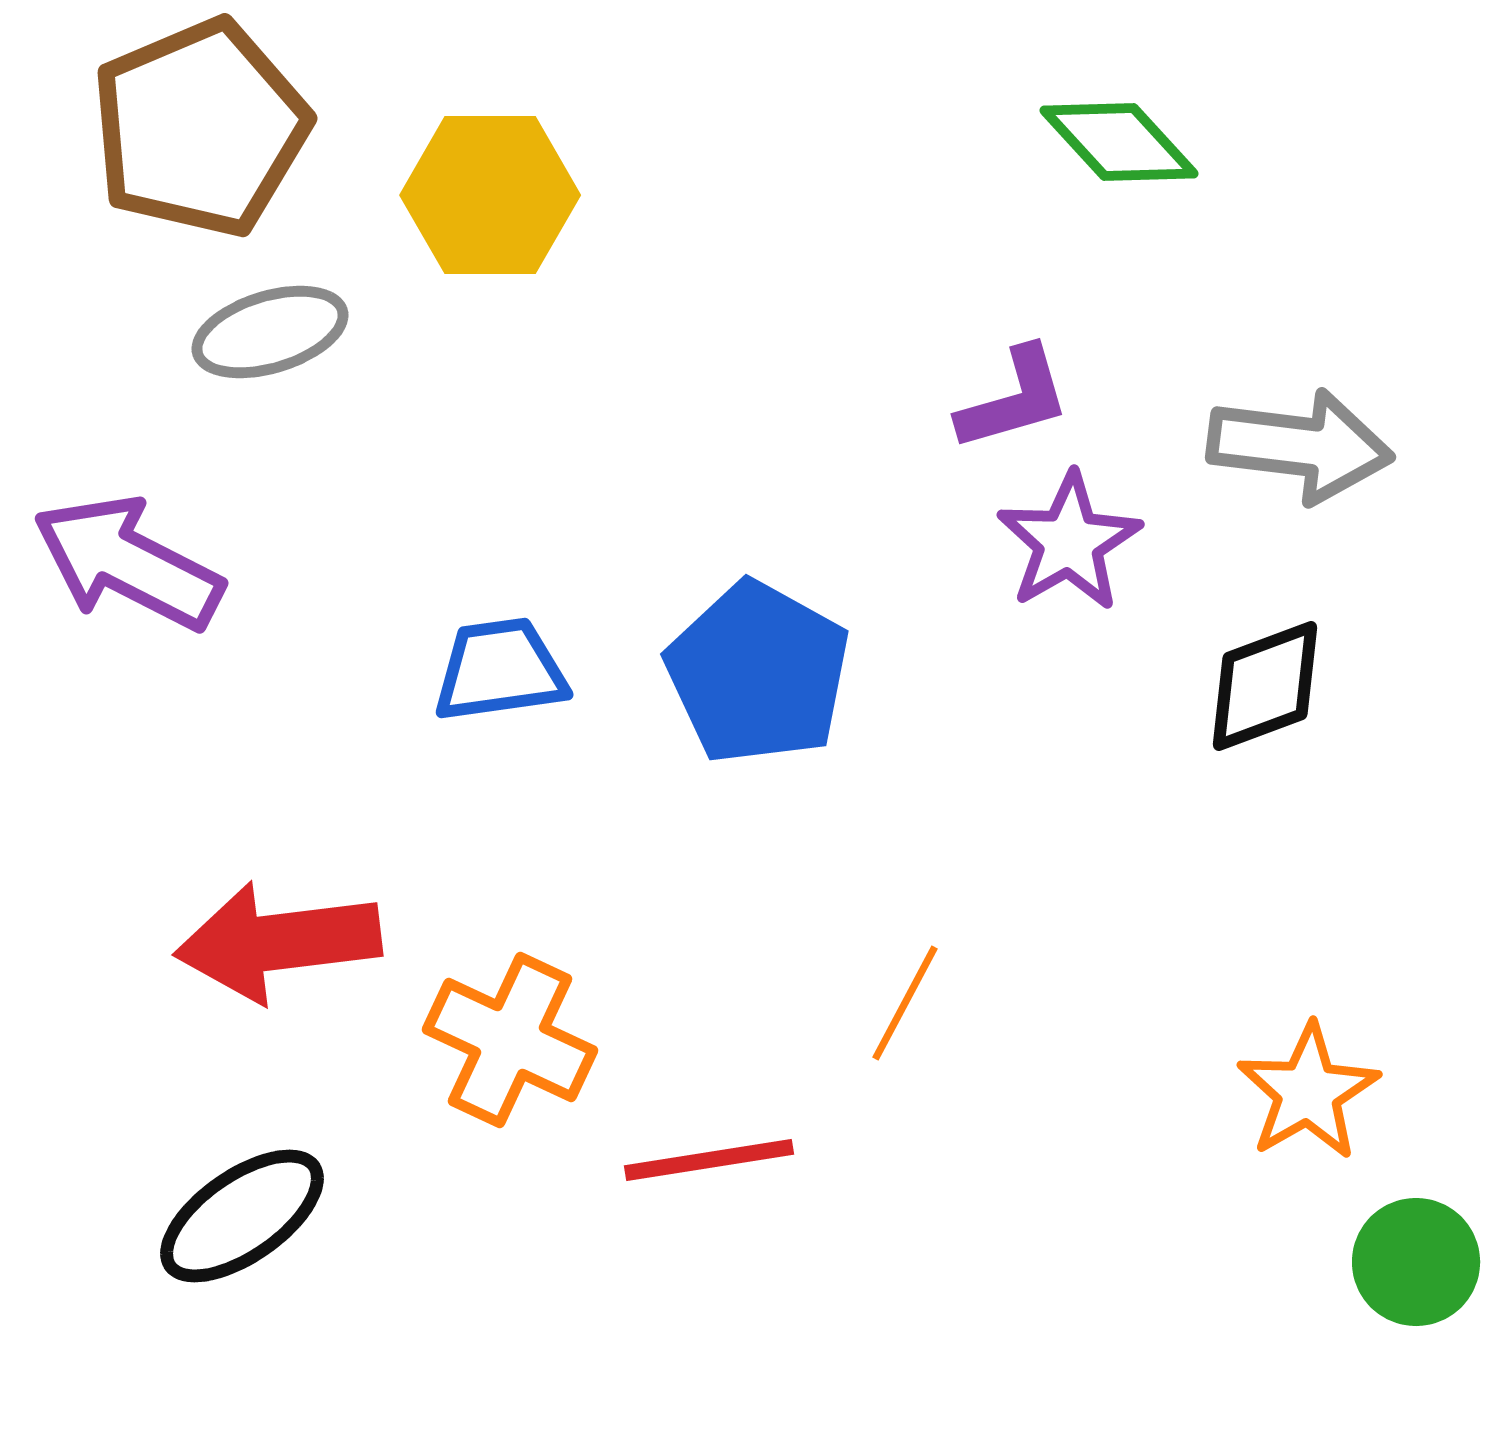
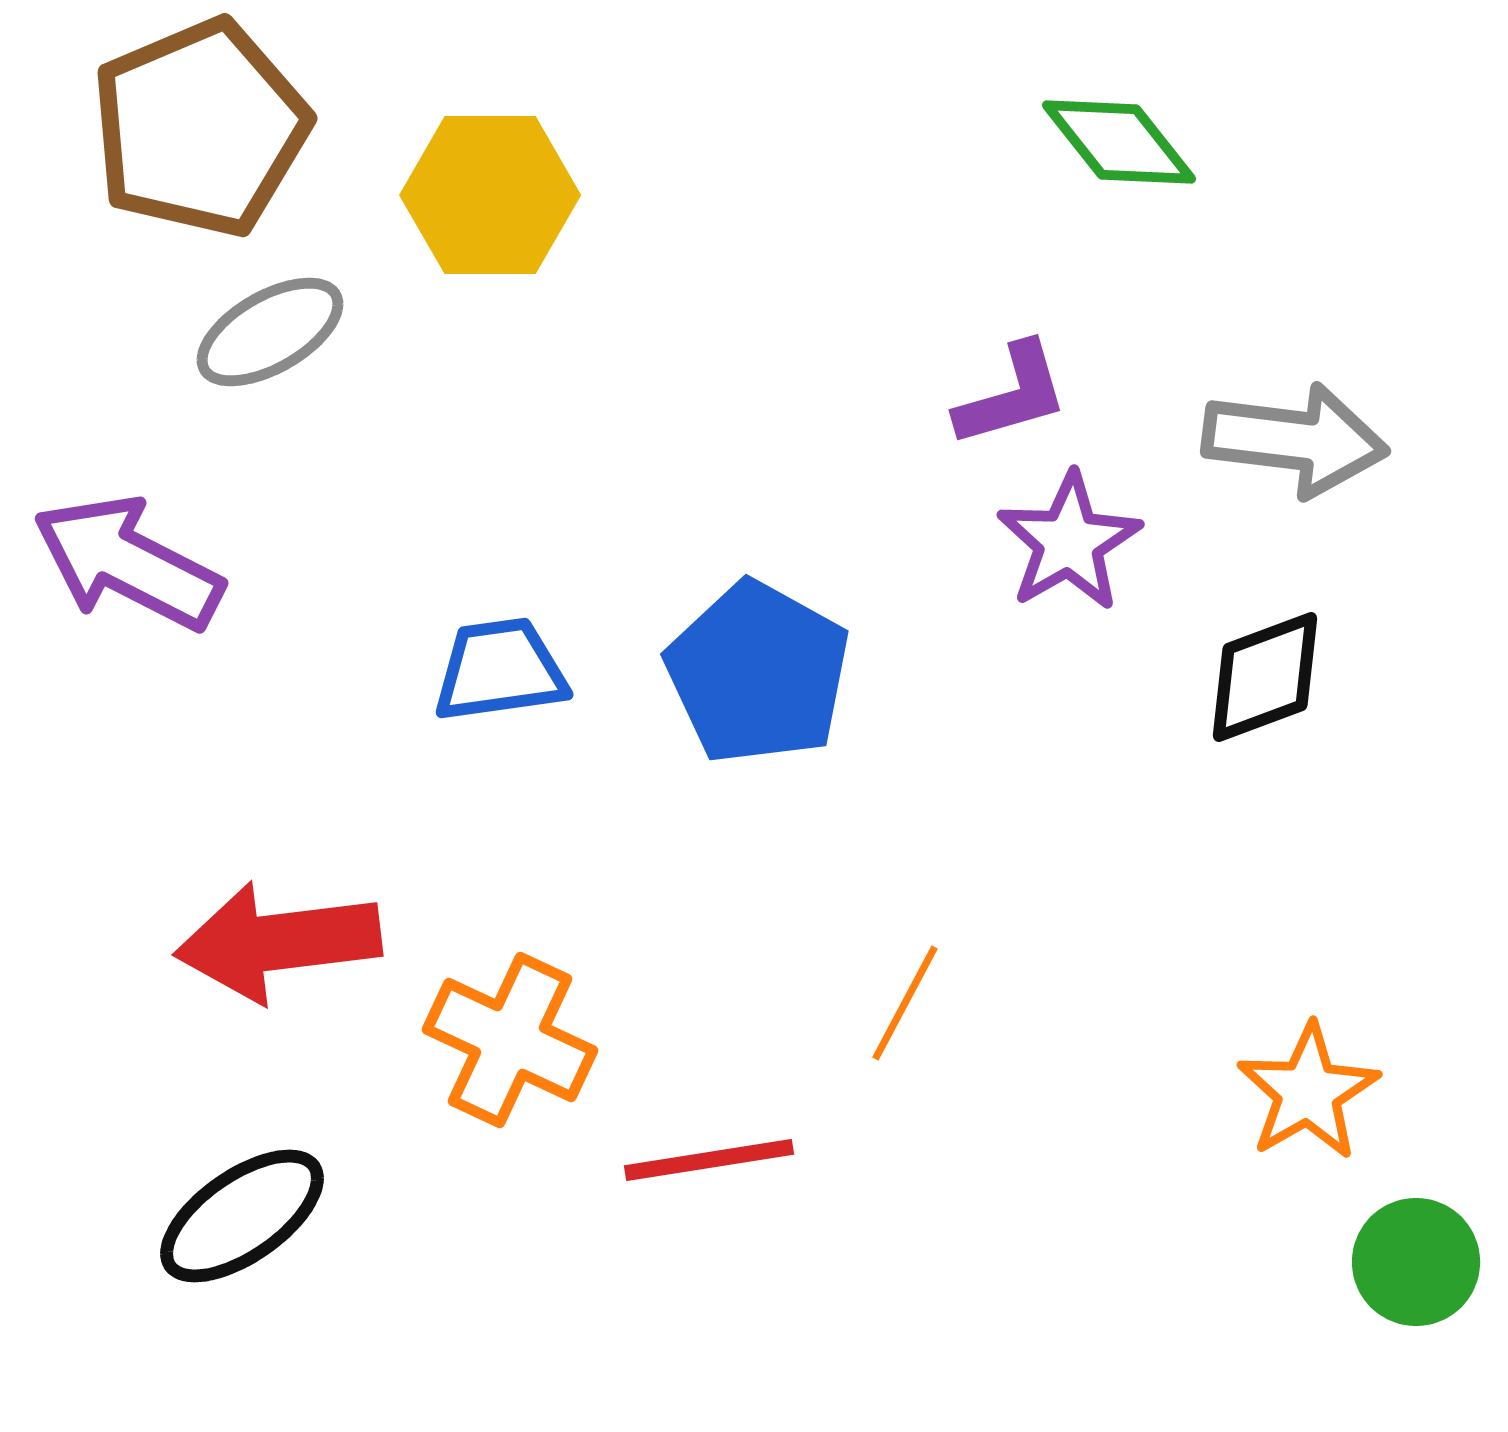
green diamond: rotated 4 degrees clockwise
gray ellipse: rotated 13 degrees counterclockwise
purple L-shape: moved 2 px left, 4 px up
gray arrow: moved 5 px left, 6 px up
black diamond: moved 9 px up
